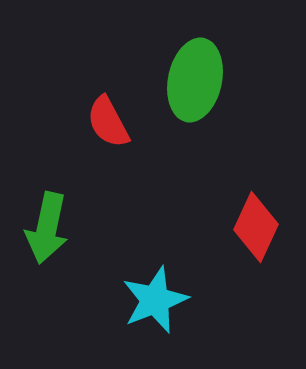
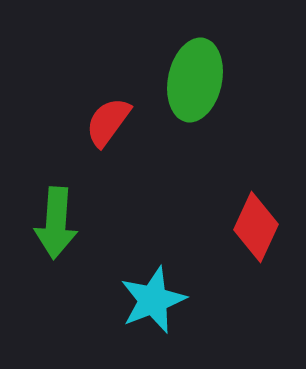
red semicircle: rotated 64 degrees clockwise
green arrow: moved 9 px right, 5 px up; rotated 8 degrees counterclockwise
cyan star: moved 2 px left
